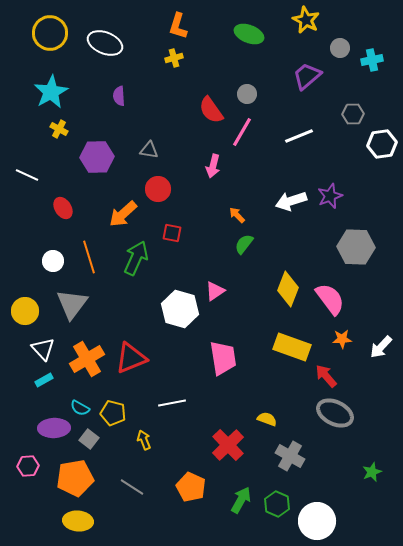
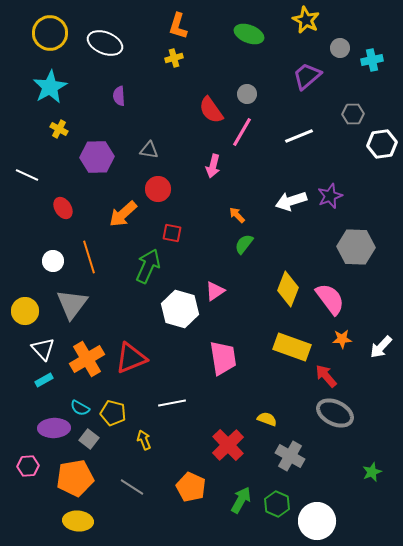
cyan star at (51, 92): moved 1 px left, 5 px up
green arrow at (136, 258): moved 12 px right, 8 px down
